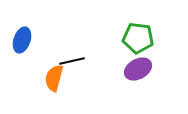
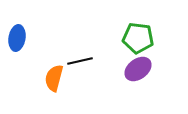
blue ellipse: moved 5 px left, 2 px up; rotated 10 degrees counterclockwise
black line: moved 8 px right
purple ellipse: rotated 8 degrees counterclockwise
